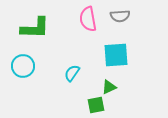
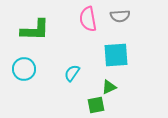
green L-shape: moved 2 px down
cyan circle: moved 1 px right, 3 px down
